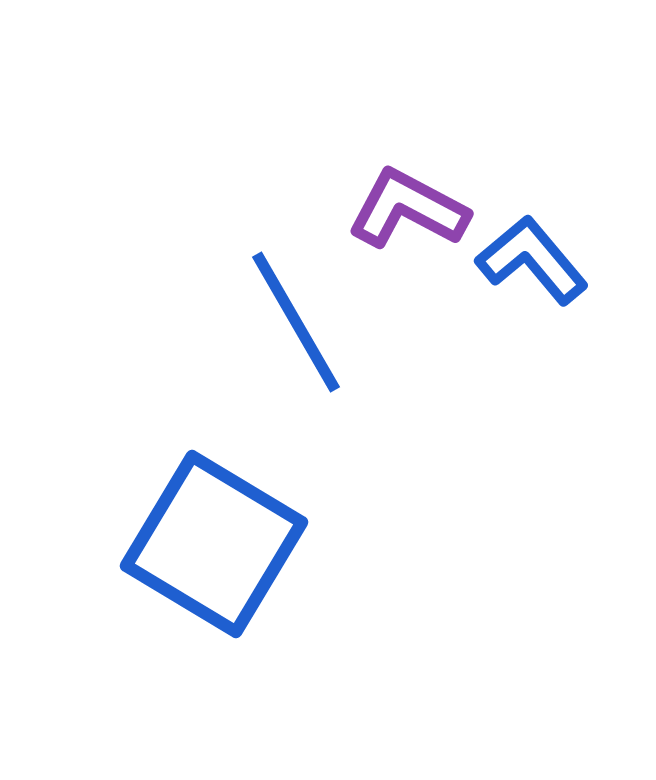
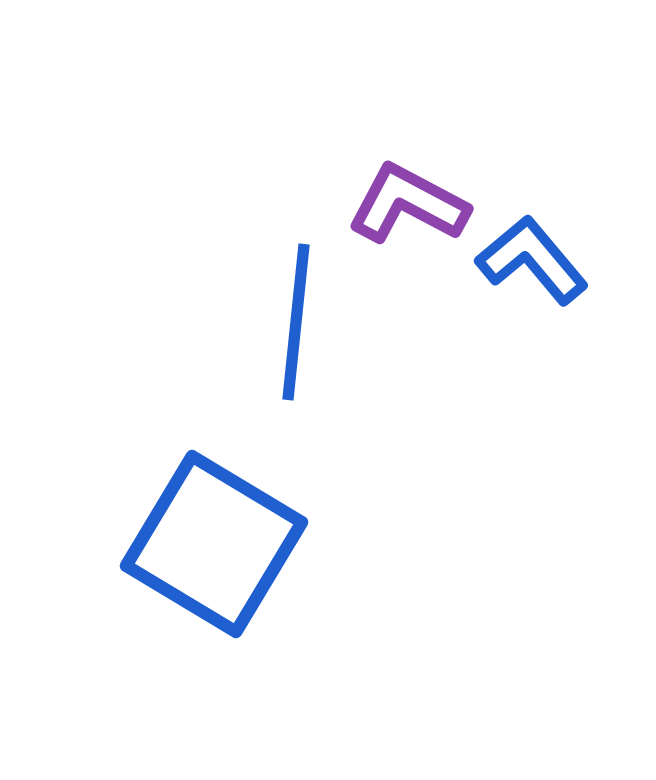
purple L-shape: moved 5 px up
blue line: rotated 36 degrees clockwise
